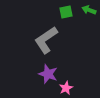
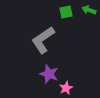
gray L-shape: moved 3 px left
purple star: moved 1 px right
